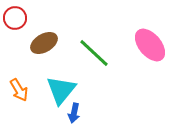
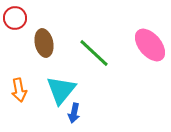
brown ellipse: rotated 72 degrees counterclockwise
orange arrow: rotated 20 degrees clockwise
